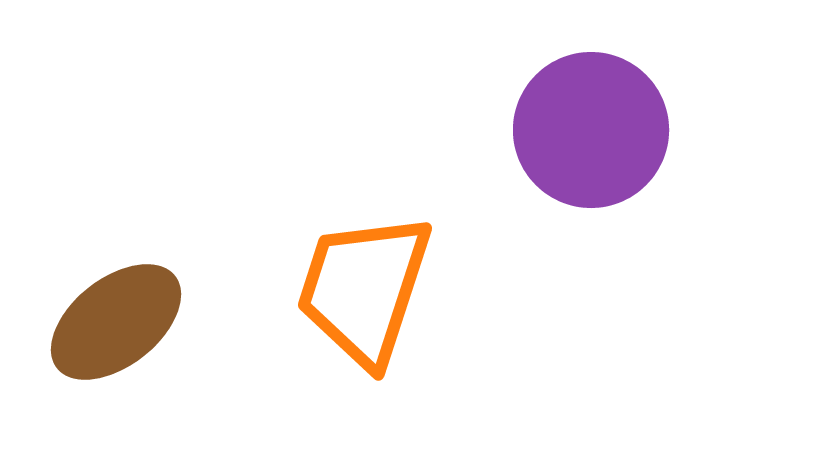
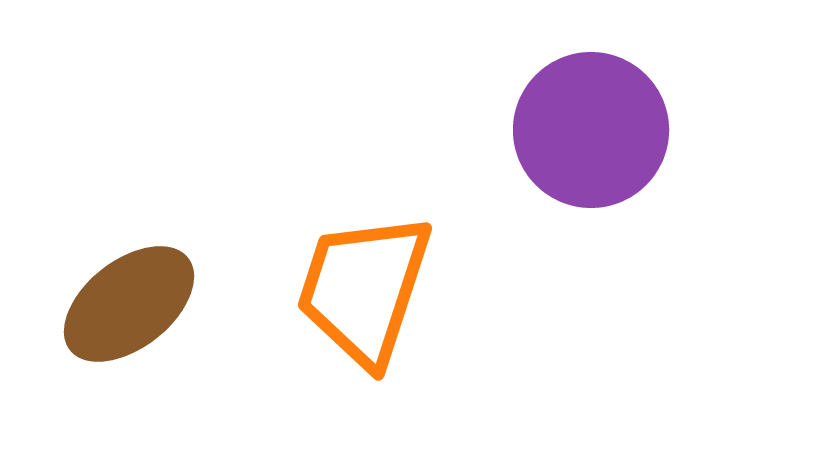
brown ellipse: moved 13 px right, 18 px up
